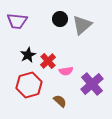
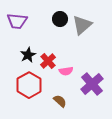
red hexagon: rotated 15 degrees counterclockwise
